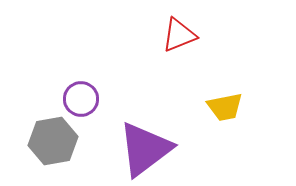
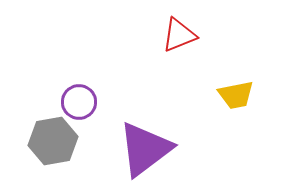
purple circle: moved 2 px left, 3 px down
yellow trapezoid: moved 11 px right, 12 px up
